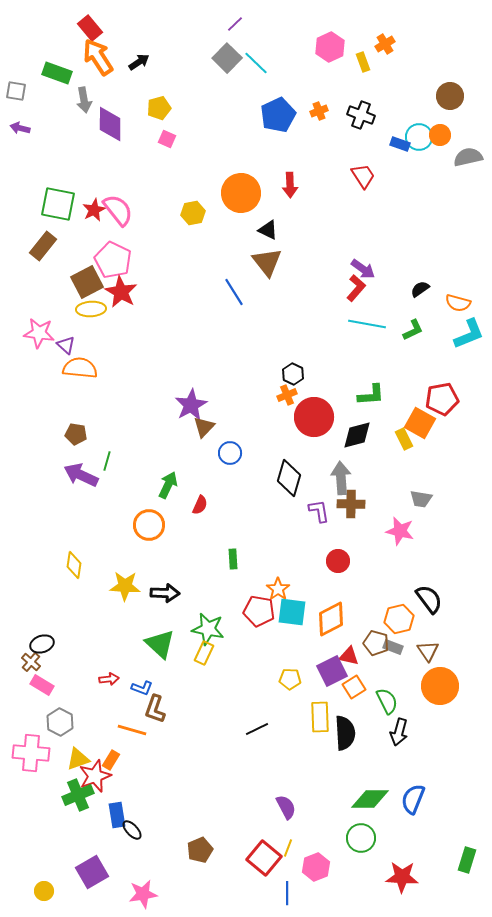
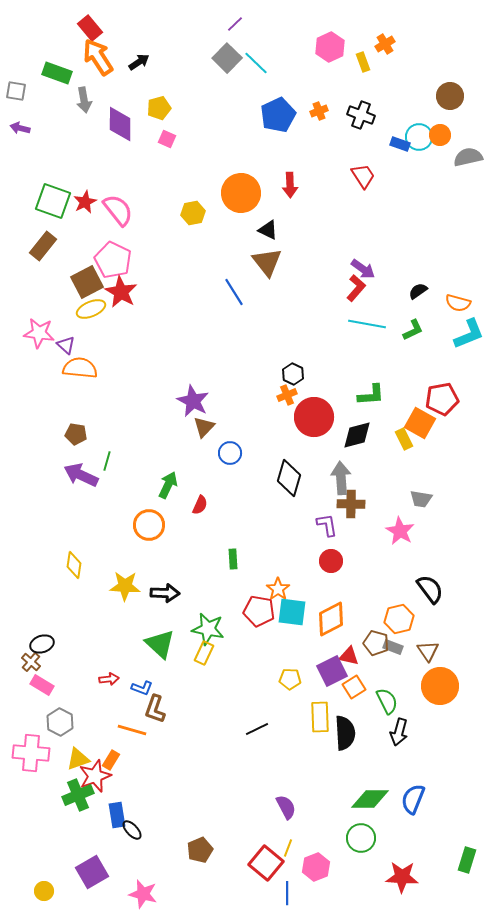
purple diamond at (110, 124): moved 10 px right
green square at (58, 204): moved 5 px left, 3 px up; rotated 9 degrees clockwise
red star at (94, 210): moved 9 px left, 8 px up
black semicircle at (420, 289): moved 2 px left, 2 px down
yellow ellipse at (91, 309): rotated 20 degrees counterclockwise
purple star at (191, 405): moved 2 px right, 4 px up; rotated 16 degrees counterclockwise
purple L-shape at (319, 511): moved 8 px right, 14 px down
pink star at (400, 531): rotated 16 degrees clockwise
red circle at (338, 561): moved 7 px left
black semicircle at (429, 599): moved 1 px right, 10 px up
red square at (264, 858): moved 2 px right, 5 px down
pink star at (143, 894): rotated 24 degrees clockwise
